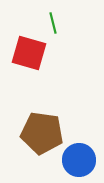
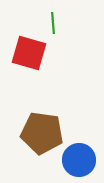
green line: rotated 10 degrees clockwise
